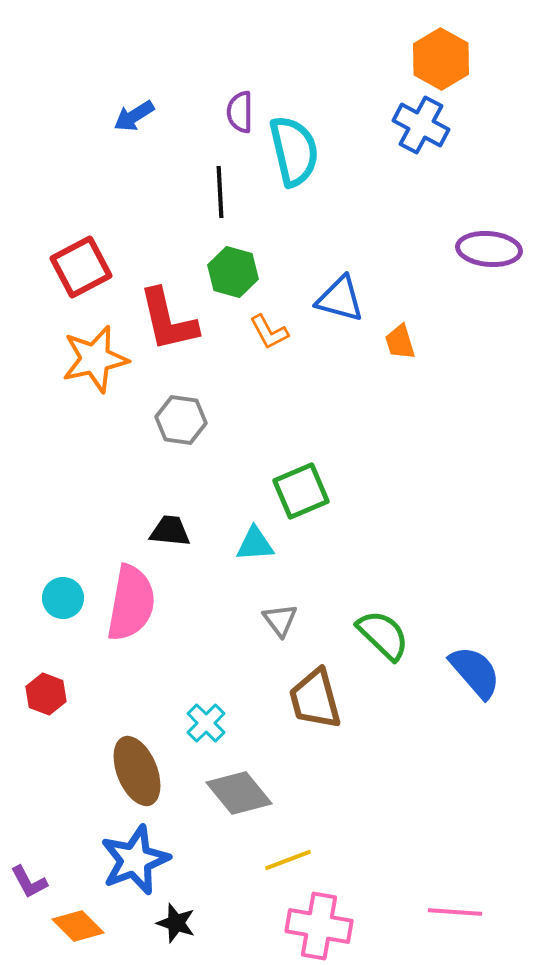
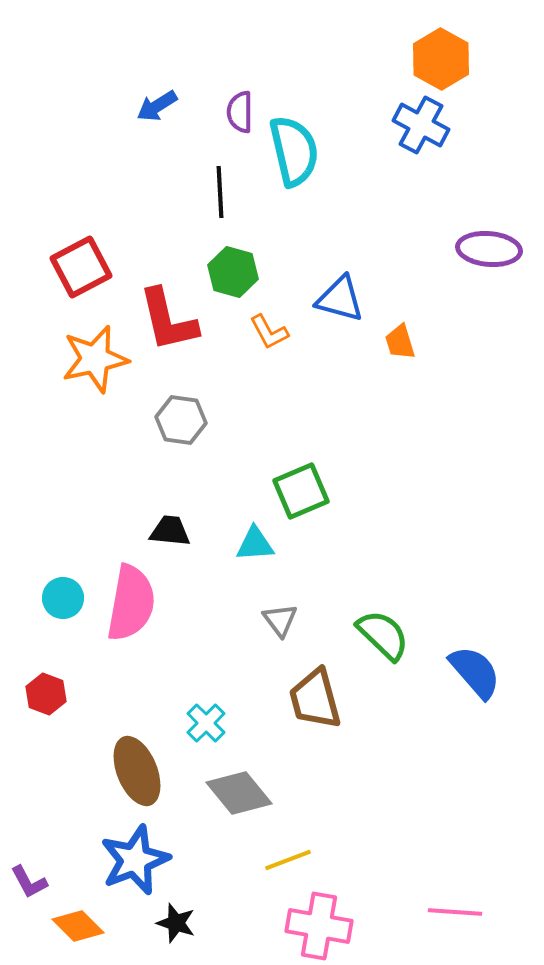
blue arrow: moved 23 px right, 10 px up
